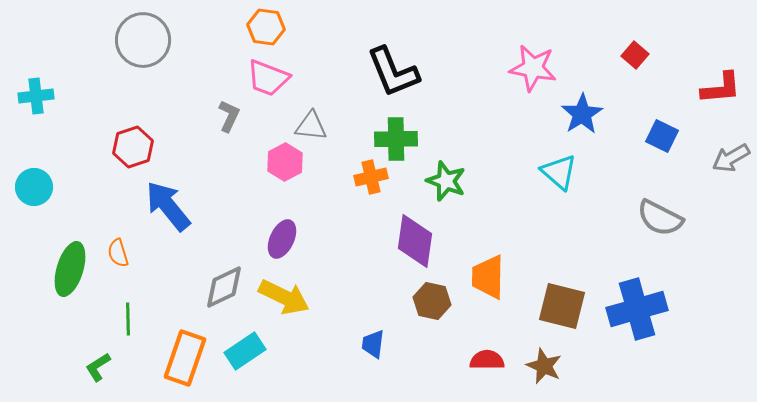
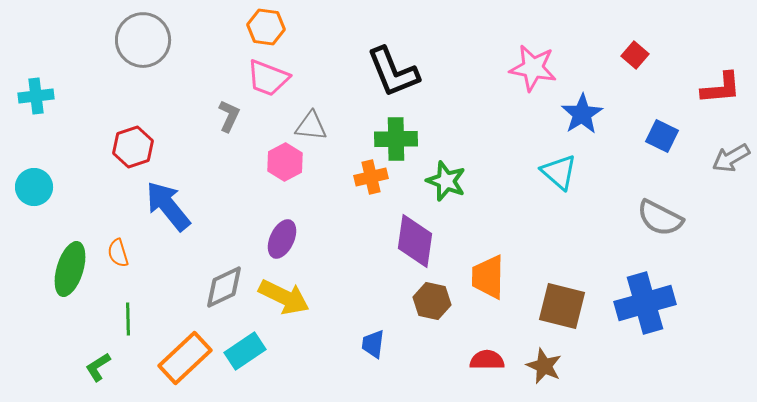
blue cross: moved 8 px right, 6 px up
orange rectangle: rotated 28 degrees clockwise
